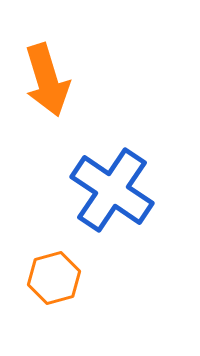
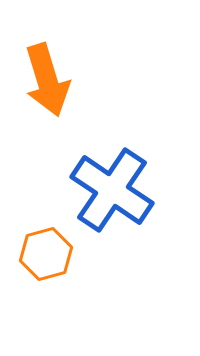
orange hexagon: moved 8 px left, 24 px up
